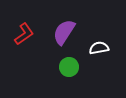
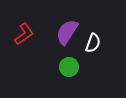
purple semicircle: moved 3 px right
white semicircle: moved 6 px left, 5 px up; rotated 120 degrees clockwise
